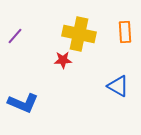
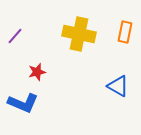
orange rectangle: rotated 15 degrees clockwise
red star: moved 26 px left, 12 px down; rotated 12 degrees counterclockwise
